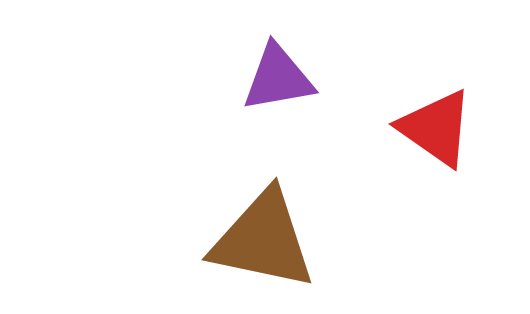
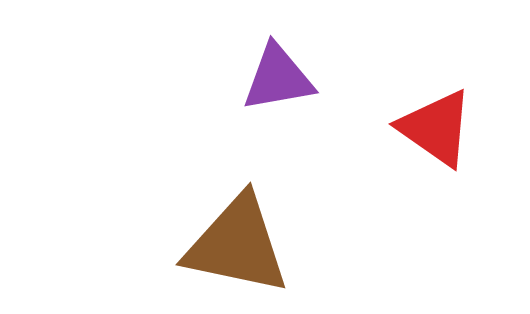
brown triangle: moved 26 px left, 5 px down
